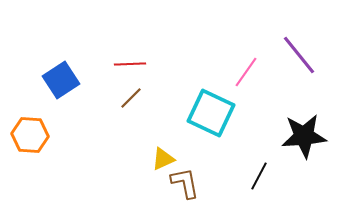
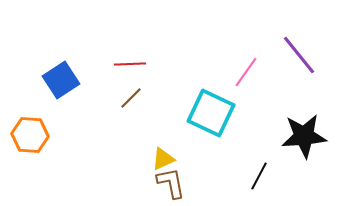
brown L-shape: moved 14 px left
